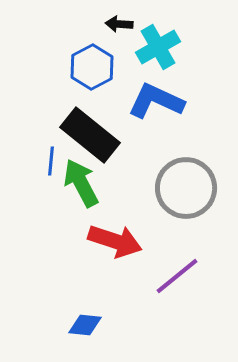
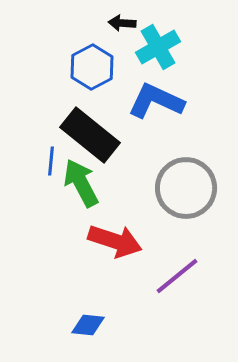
black arrow: moved 3 px right, 1 px up
blue diamond: moved 3 px right
